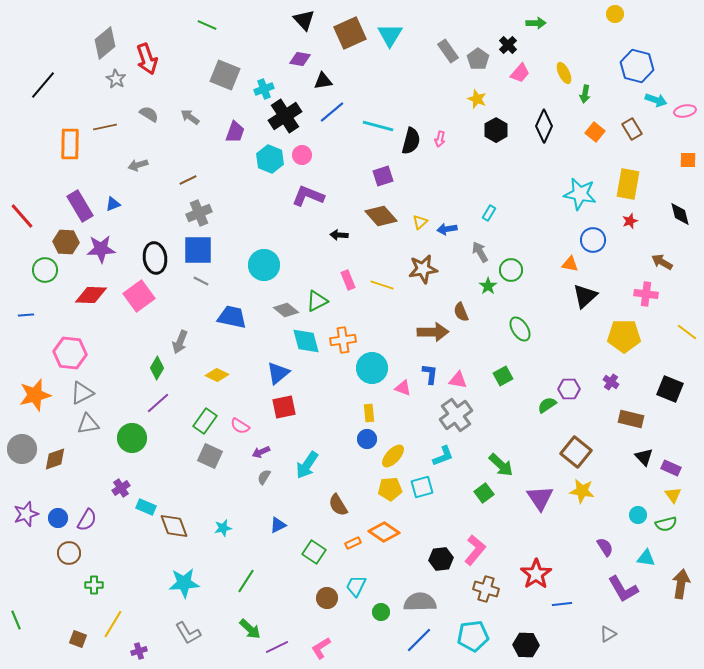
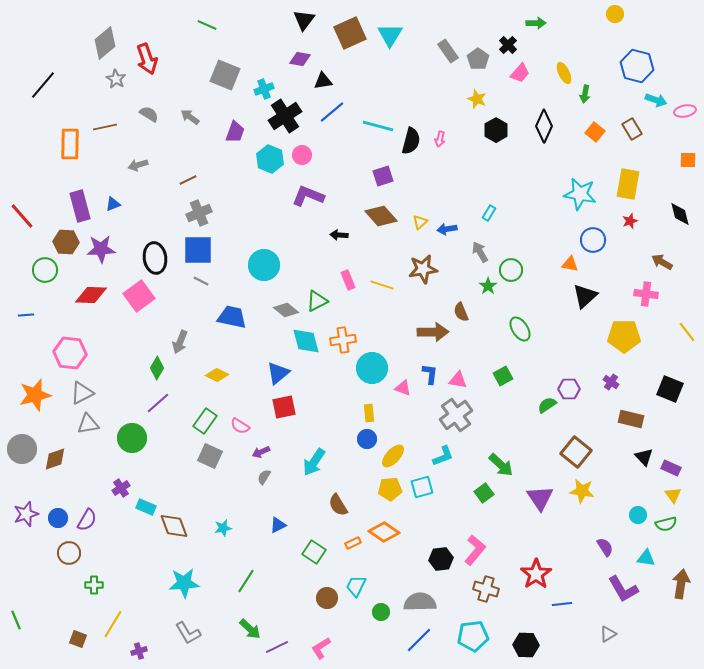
black triangle at (304, 20): rotated 20 degrees clockwise
purple rectangle at (80, 206): rotated 16 degrees clockwise
yellow line at (687, 332): rotated 15 degrees clockwise
cyan arrow at (307, 465): moved 7 px right, 3 px up
